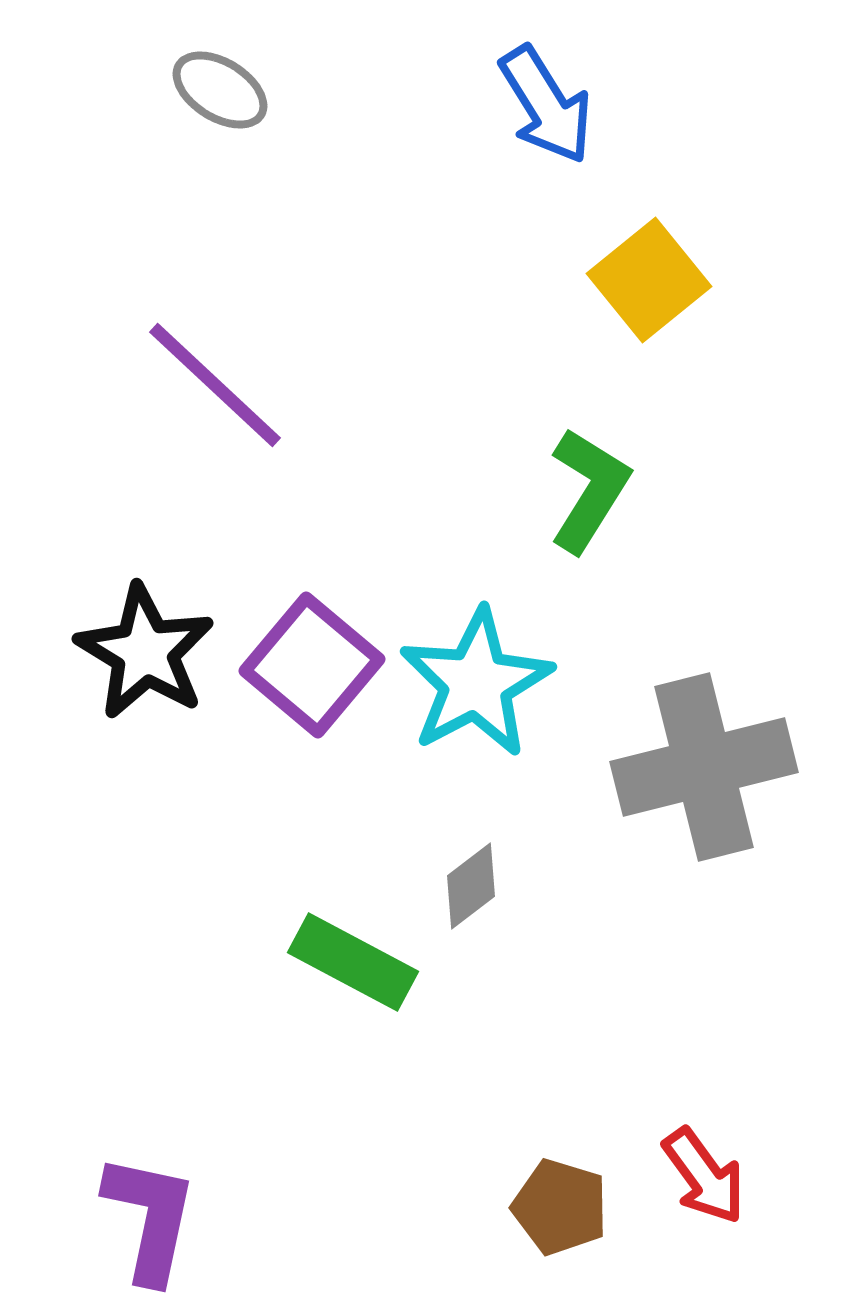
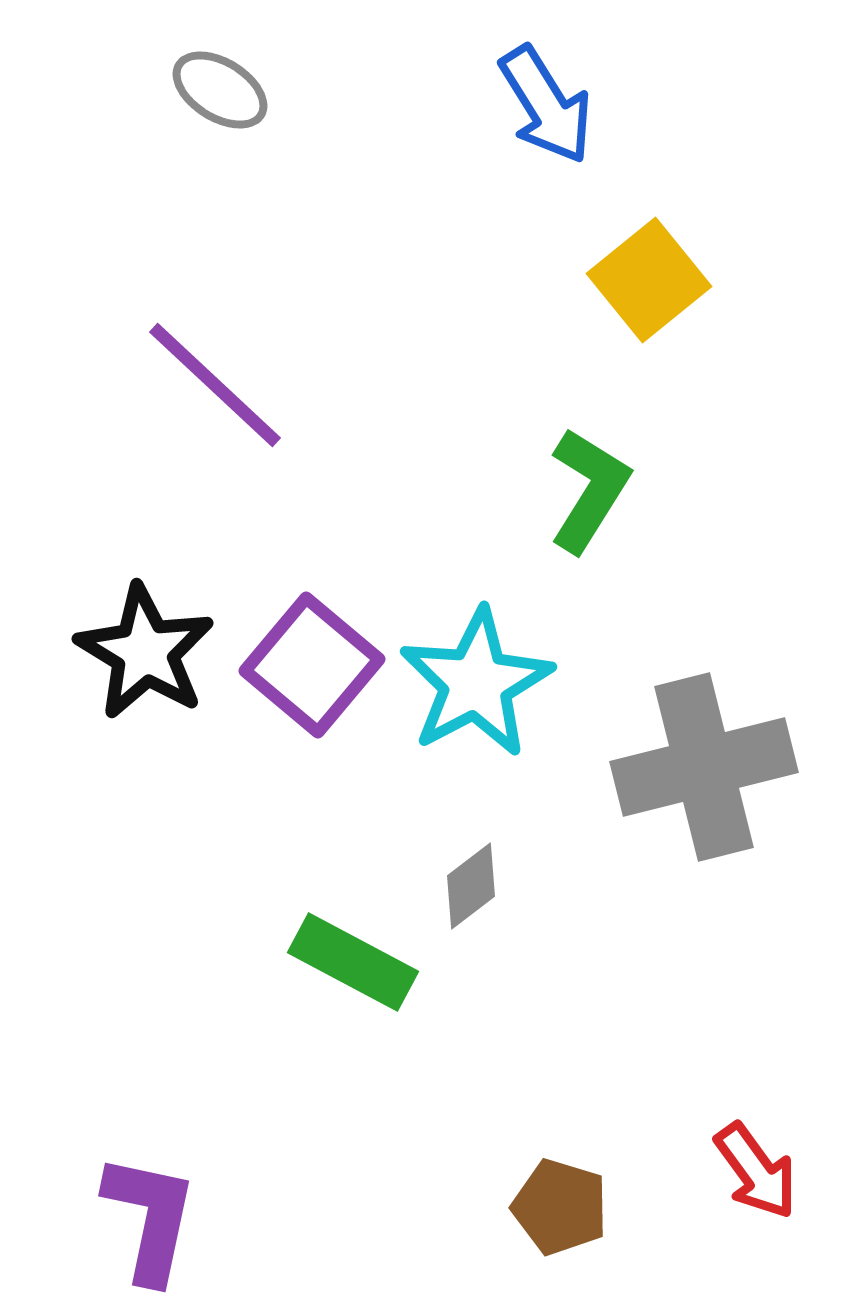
red arrow: moved 52 px right, 5 px up
